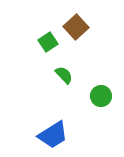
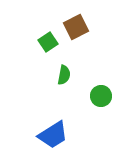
brown square: rotated 15 degrees clockwise
green semicircle: rotated 54 degrees clockwise
